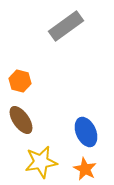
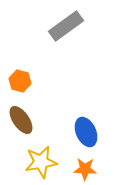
orange star: rotated 25 degrees counterclockwise
